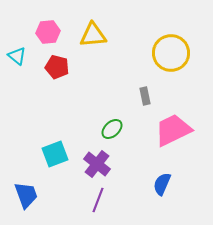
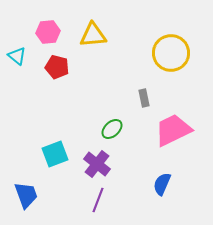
gray rectangle: moved 1 px left, 2 px down
